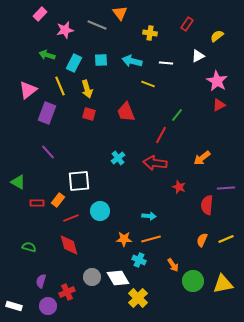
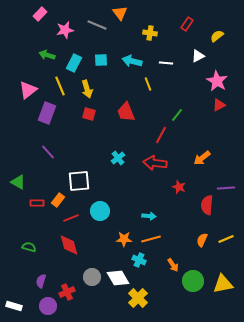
yellow line at (148, 84): rotated 48 degrees clockwise
